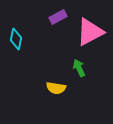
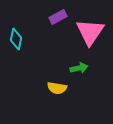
pink triangle: rotated 28 degrees counterclockwise
green arrow: rotated 102 degrees clockwise
yellow semicircle: moved 1 px right
